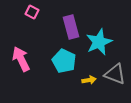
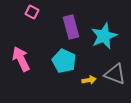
cyan star: moved 5 px right, 6 px up
